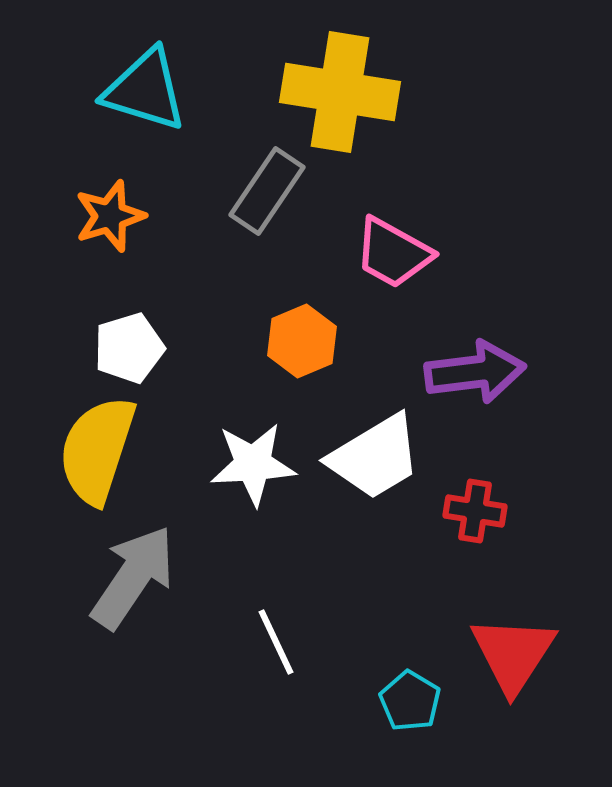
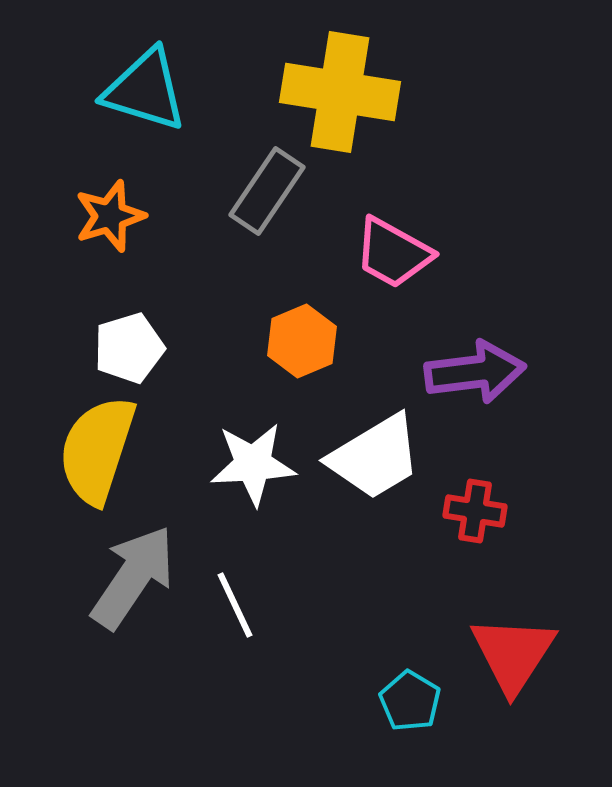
white line: moved 41 px left, 37 px up
